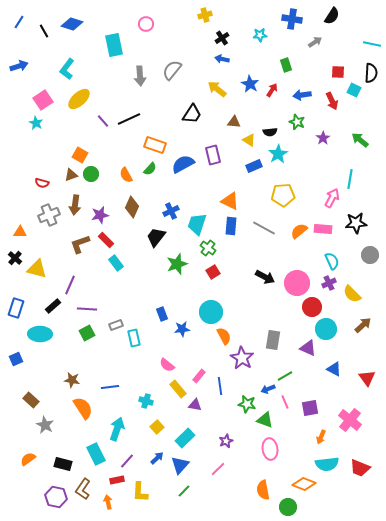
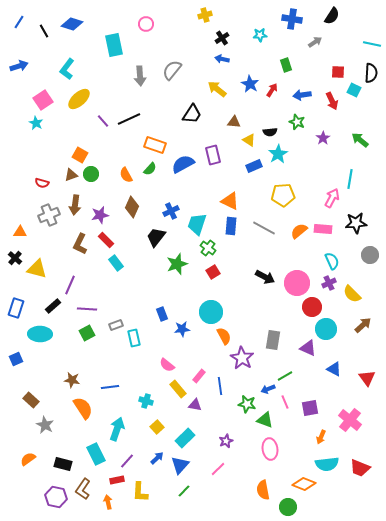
brown L-shape at (80, 244): rotated 45 degrees counterclockwise
